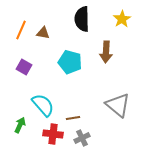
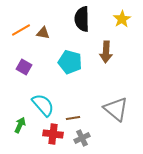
orange line: rotated 36 degrees clockwise
gray triangle: moved 2 px left, 4 px down
